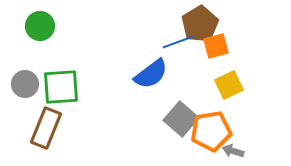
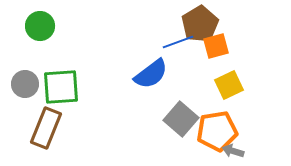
orange pentagon: moved 6 px right
